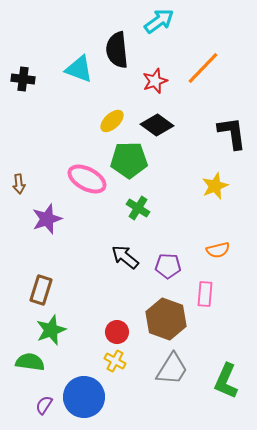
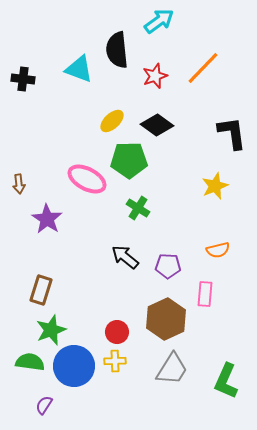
red star: moved 5 px up
purple star: rotated 20 degrees counterclockwise
brown hexagon: rotated 15 degrees clockwise
yellow cross: rotated 30 degrees counterclockwise
blue circle: moved 10 px left, 31 px up
